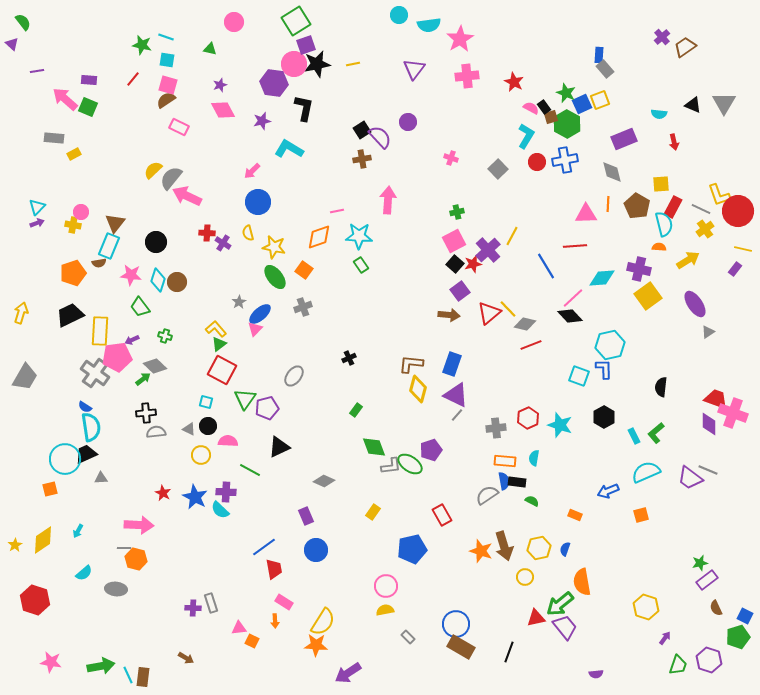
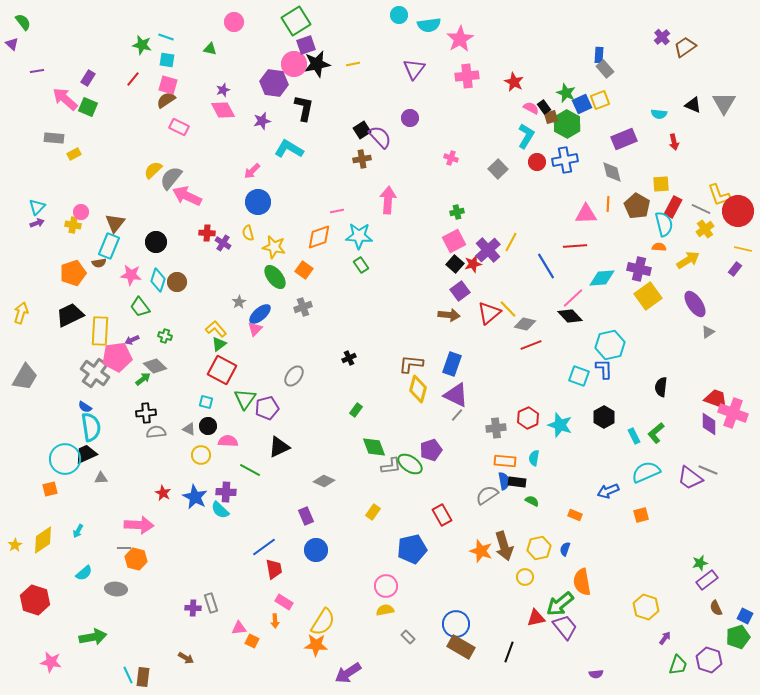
purple rectangle at (89, 80): moved 1 px left, 2 px up; rotated 63 degrees counterclockwise
purple star at (220, 85): moved 3 px right, 5 px down
purple circle at (408, 122): moved 2 px right, 4 px up
yellow line at (512, 236): moved 1 px left, 6 px down
green arrow at (101, 666): moved 8 px left, 29 px up
